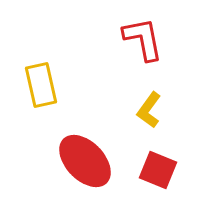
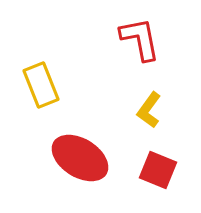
red L-shape: moved 3 px left
yellow rectangle: rotated 9 degrees counterclockwise
red ellipse: moved 5 px left, 3 px up; rotated 14 degrees counterclockwise
